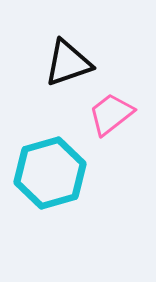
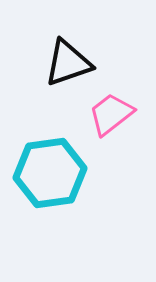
cyan hexagon: rotated 8 degrees clockwise
